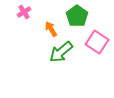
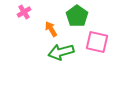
pink square: rotated 20 degrees counterclockwise
green arrow: rotated 25 degrees clockwise
